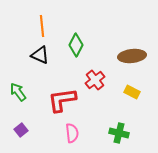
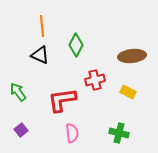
red cross: rotated 24 degrees clockwise
yellow rectangle: moved 4 px left
